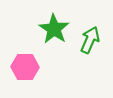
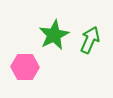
green star: moved 6 px down; rotated 12 degrees clockwise
